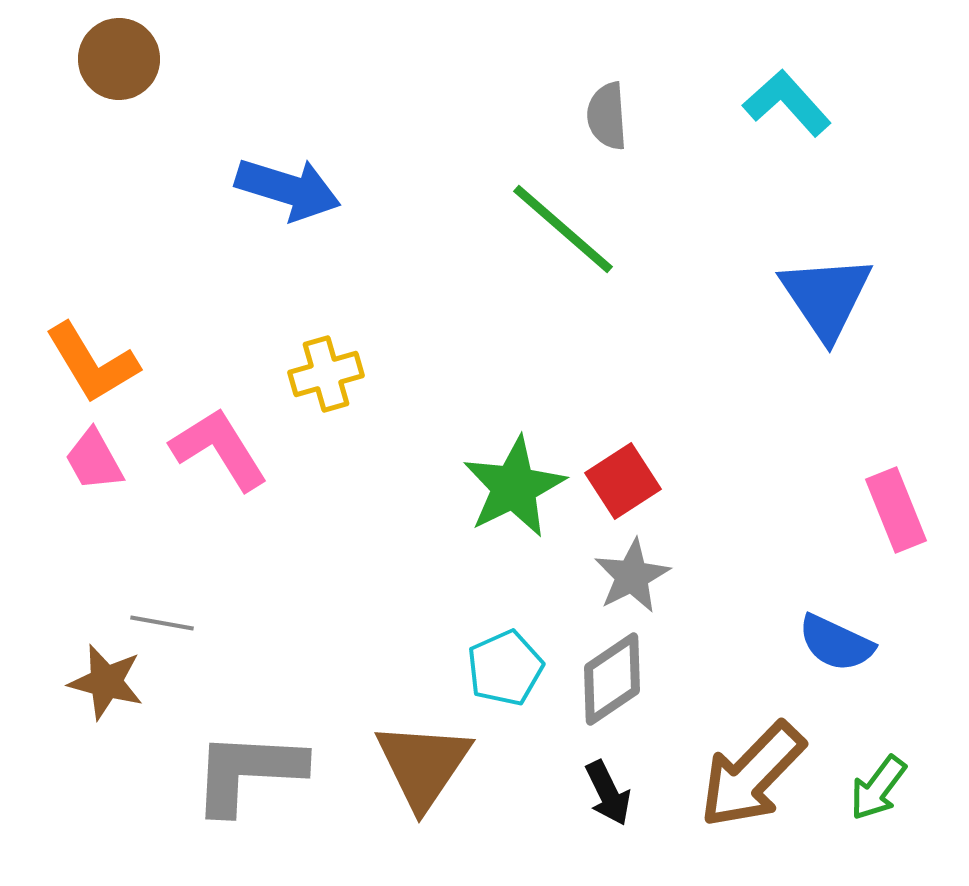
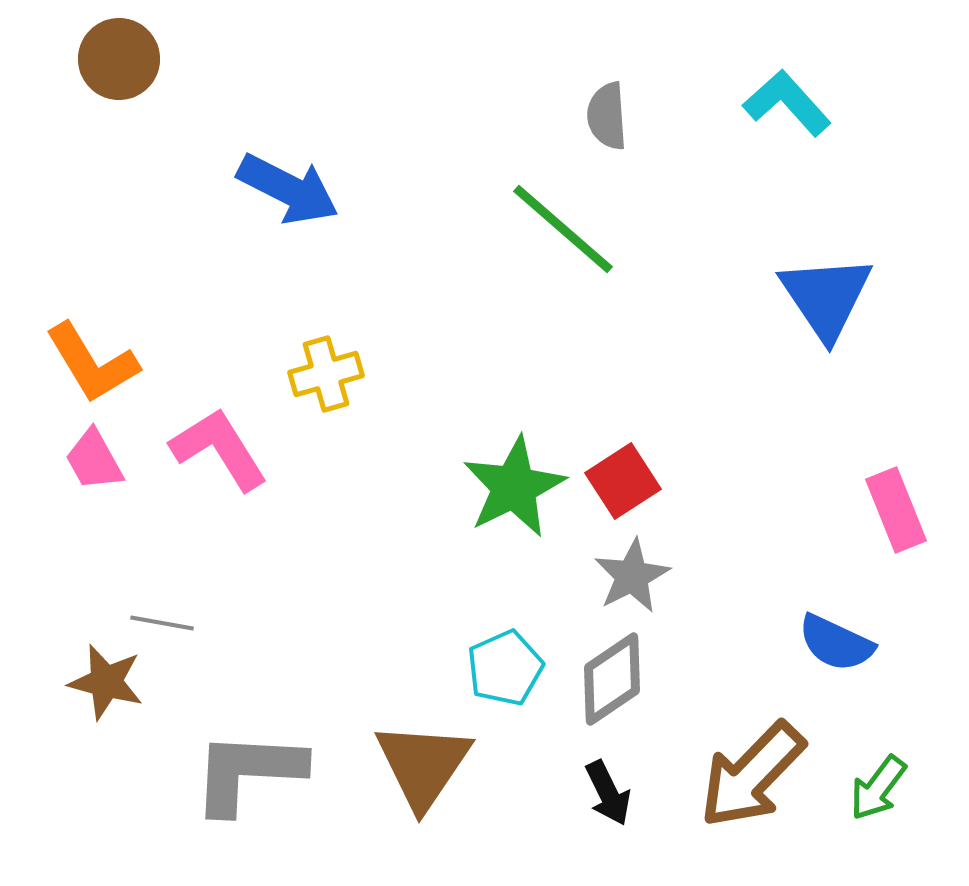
blue arrow: rotated 10 degrees clockwise
